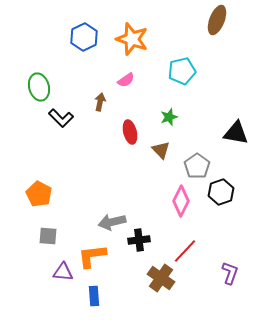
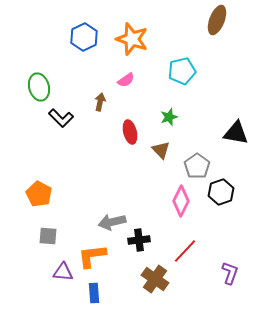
brown cross: moved 6 px left, 1 px down
blue rectangle: moved 3 px up
